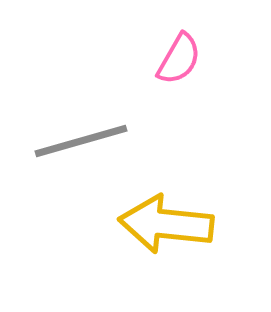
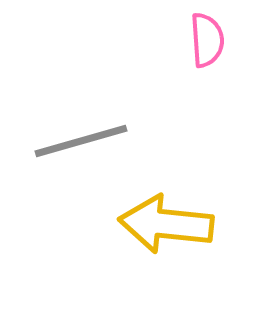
pink semicircle: moved 28 px right, 19 px up; rotated 34 degrees counterclockwise
